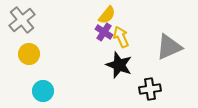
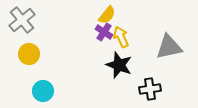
gray triangle: rotated 12 degrees clockwise
